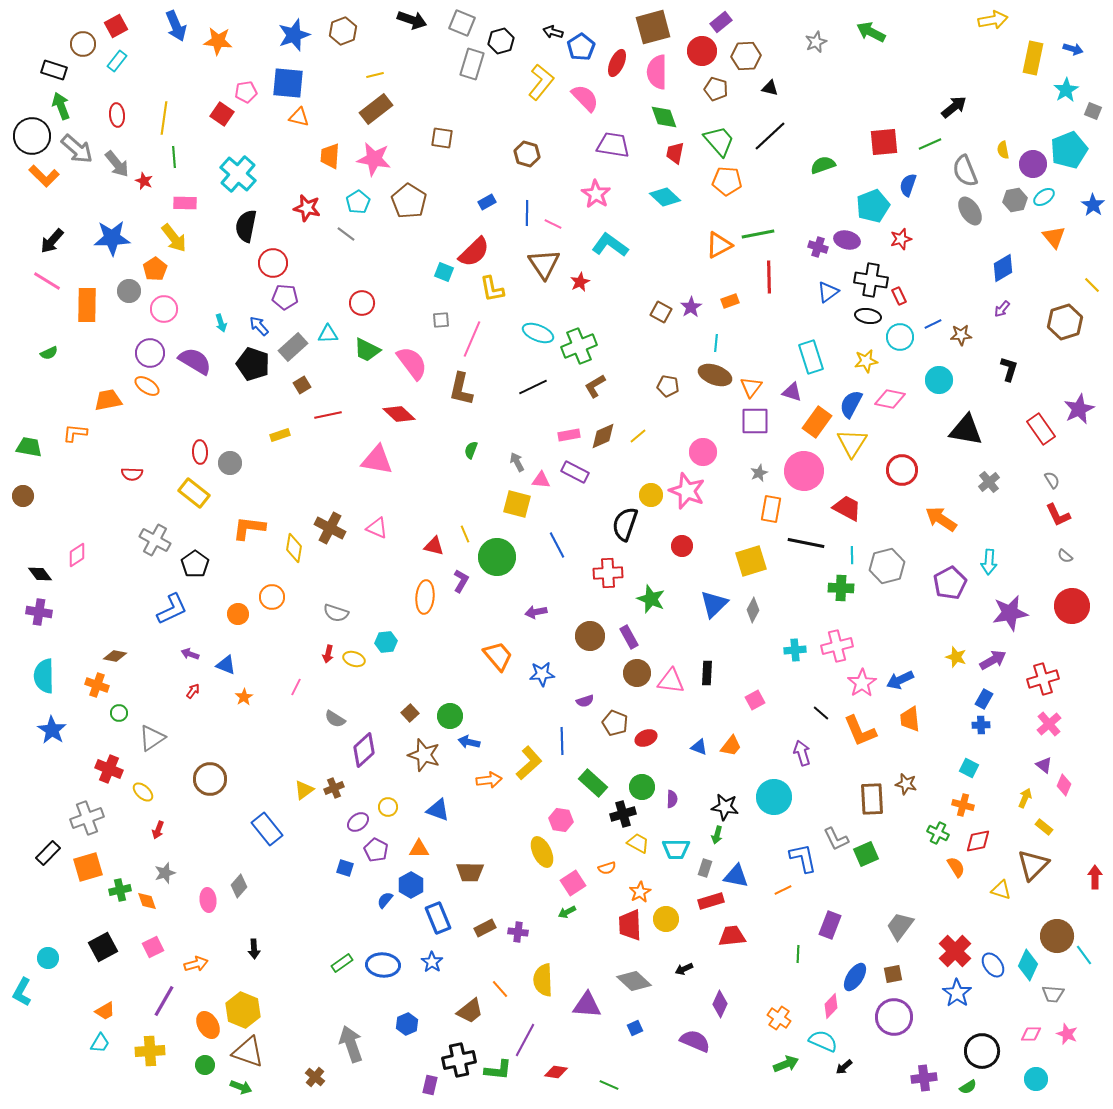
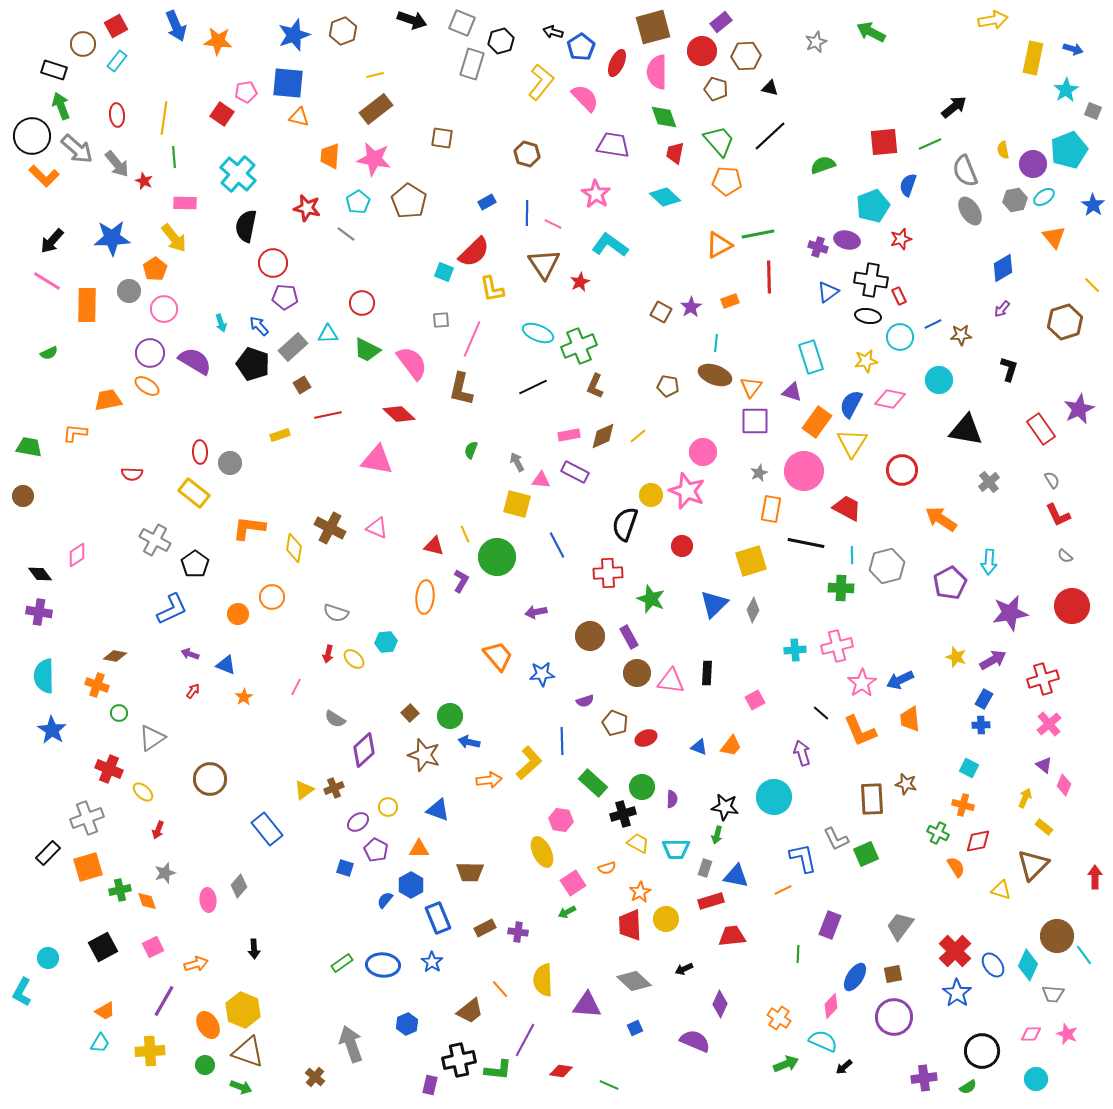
brown L-shape at (595, 386): rotated 35 degrees counterclockwise
yellow ellipse at (354, 659): rotated 25 degrees clockwise
red diamond at (556, 1072): moved 5 px right, 1 px up
